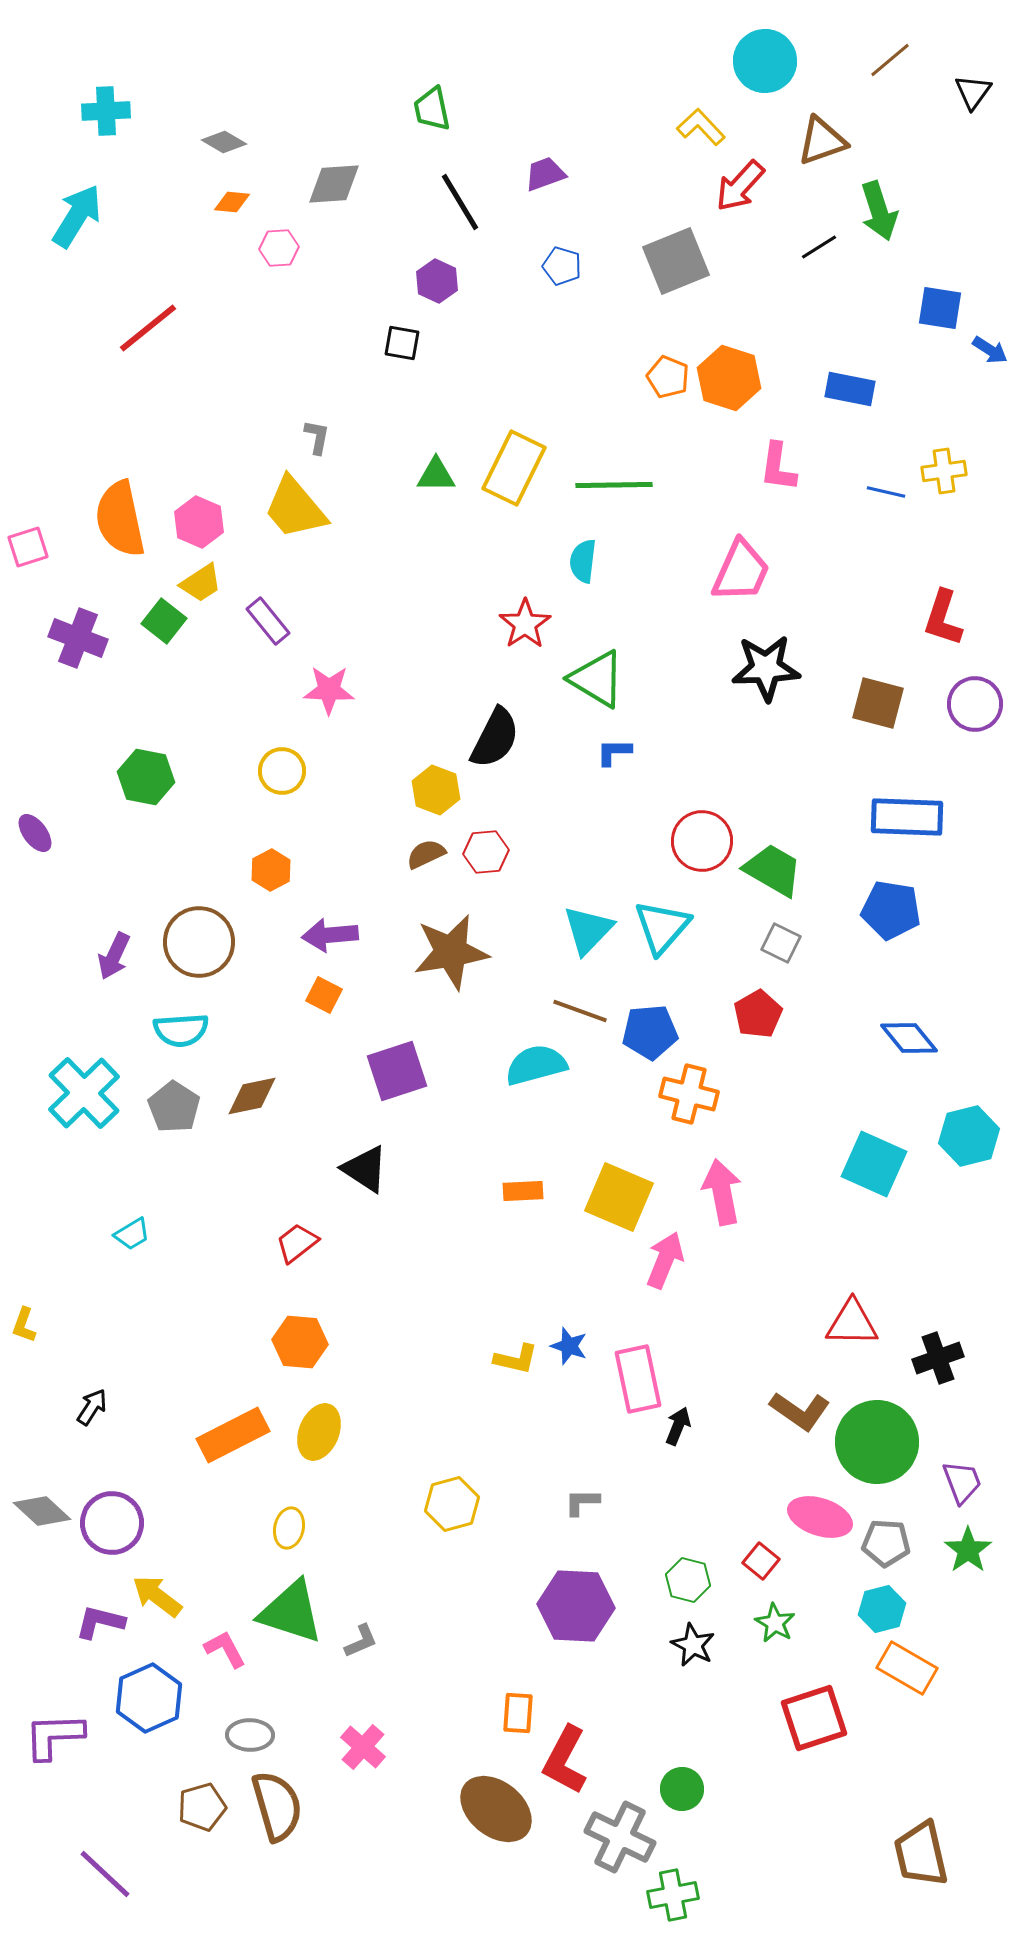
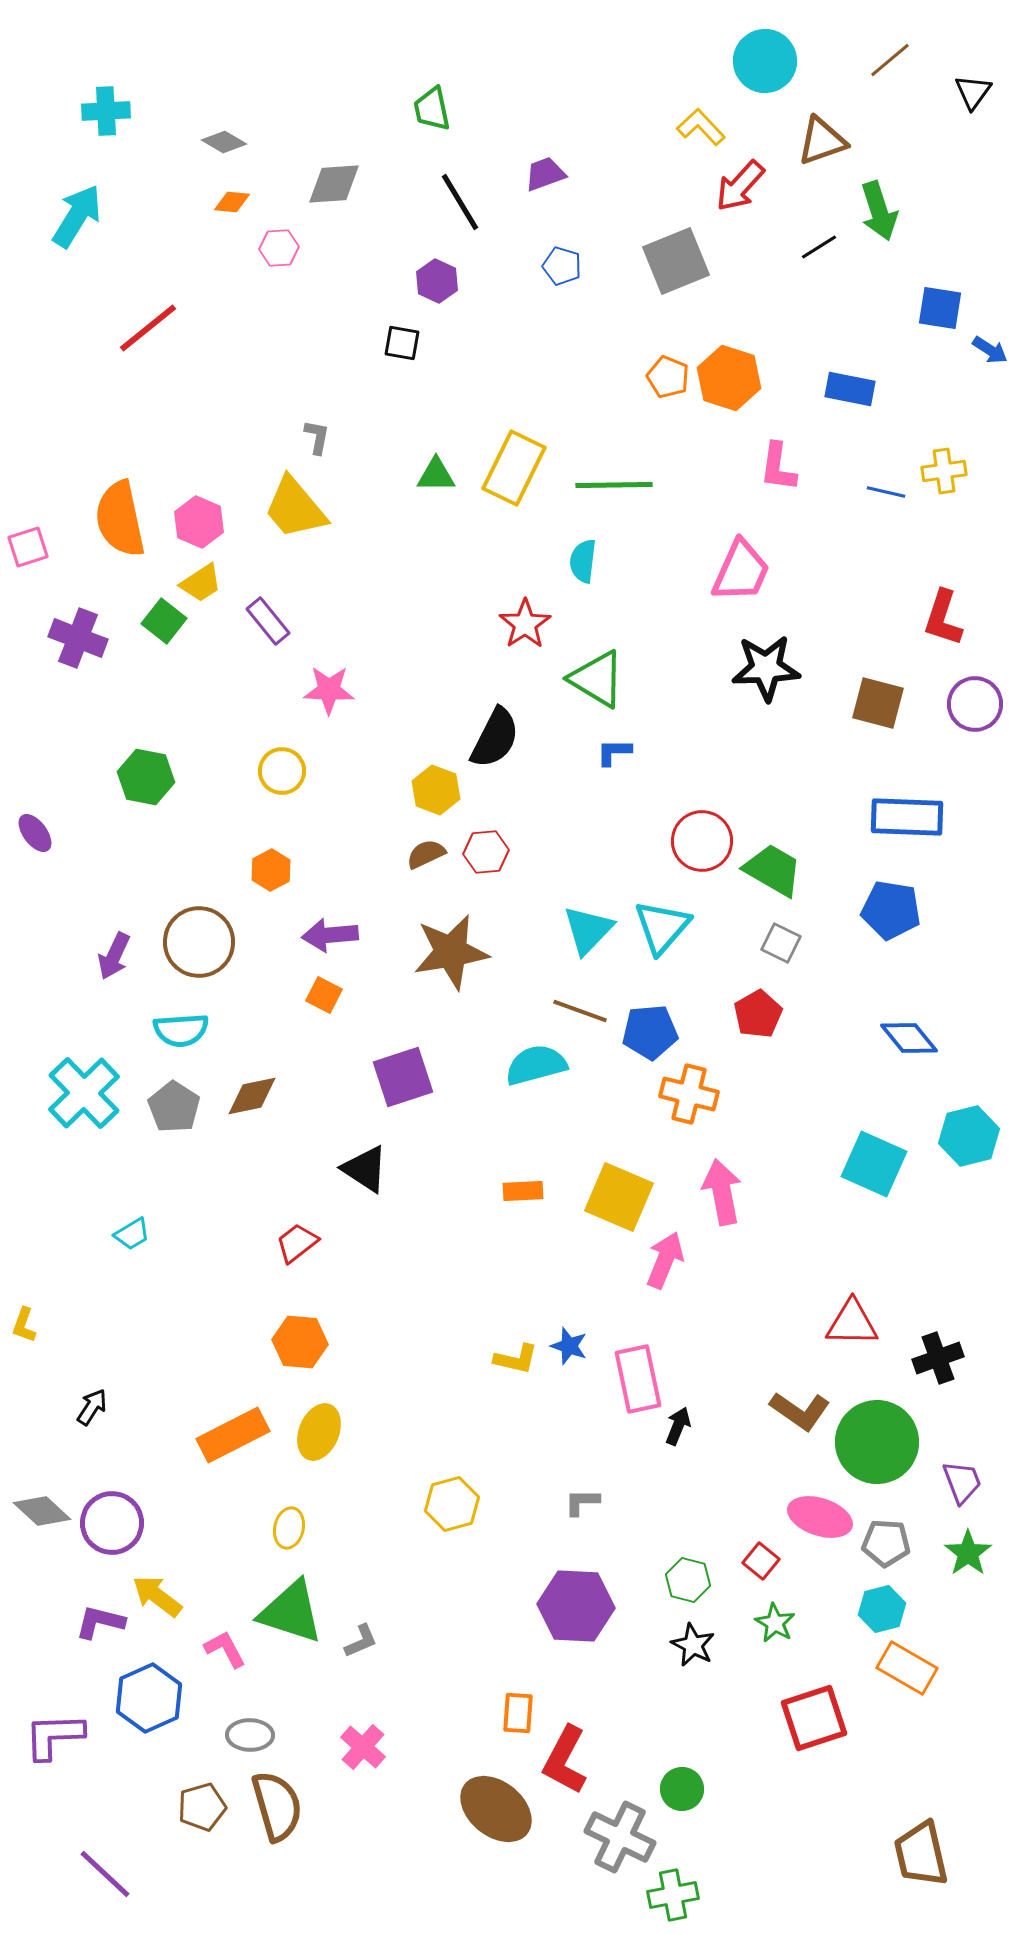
purple square at (397, 1071): moved 6 px right, 6 px down
green star at (968, 1550): moved 3 px down
